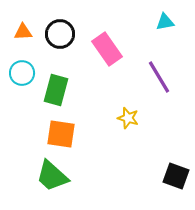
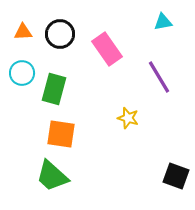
cyan triangle: moved 2 px left
green rectangle: moved 2 px left, 1 px up
